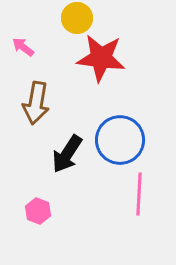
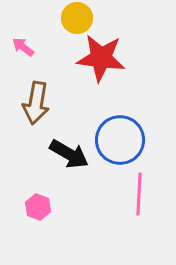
black arrow: moved 2 px right; rotated 93 degrees counterclockwise
pink hexagon: moved 4 px up
